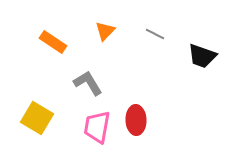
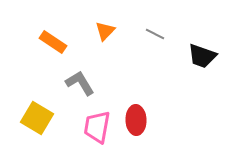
gray L-shape: moved 8 px left
